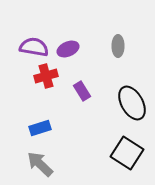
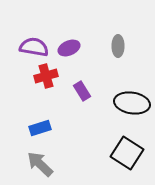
purple ellipse: moved 1 px right, 1 px up
black ellipse: rotated 52 degrees counterclockwise
